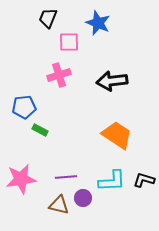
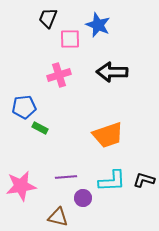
blue star: moved 2 px down
pink square: moved 1 px right, 3 px up
black arrow: moved 9 px up; rotated 8 degrees clockwise
green rectangle: moved 2 px up
orange trapezoid: moved 9 px left; rotated 128 degrees clockwise
pink star: moved 7 px down
brown triangle: moved 1 px left, 12 px down
